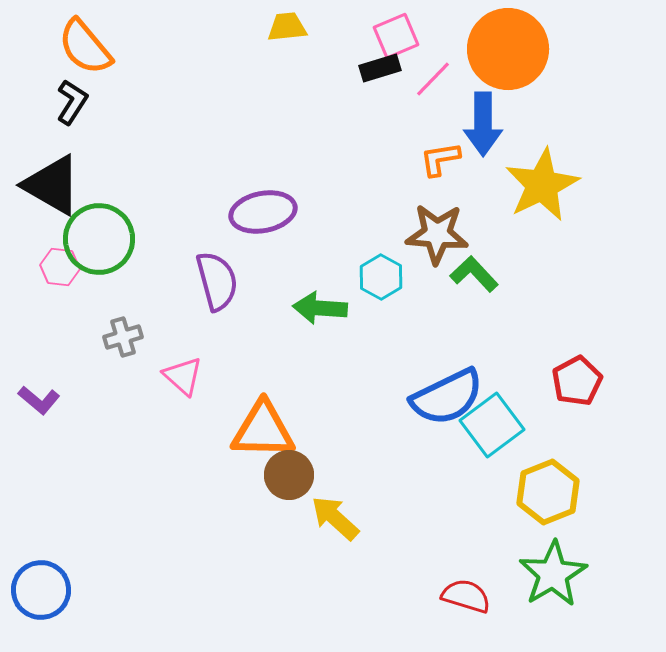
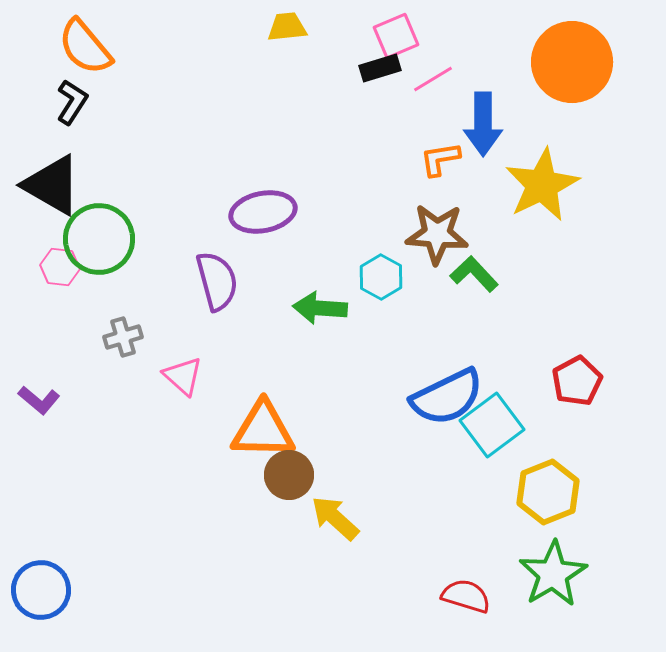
orange circle: moved 64 px right, 13 px down
pink line: rotated 15 degrees clockwise
